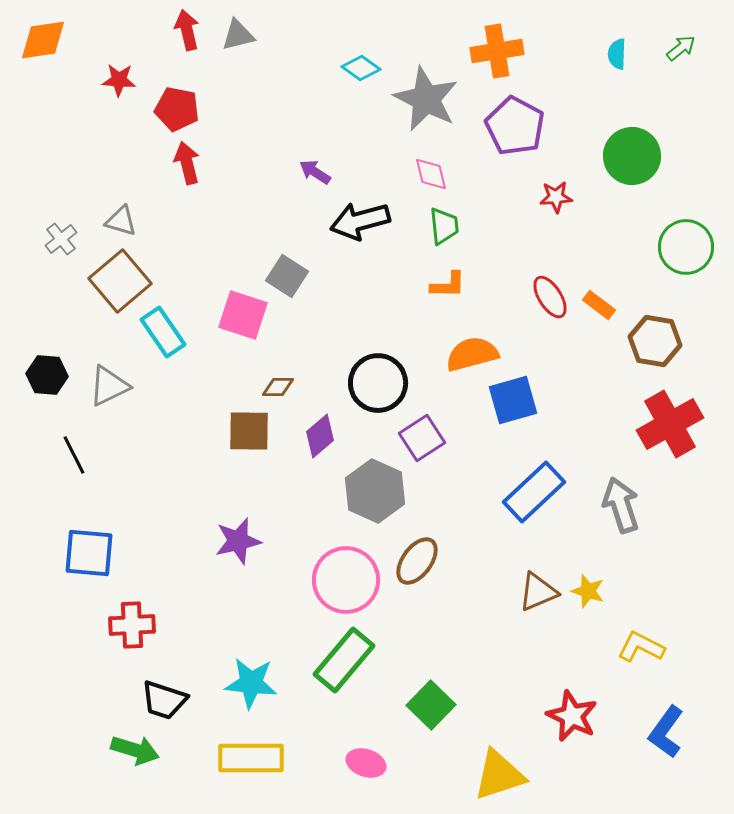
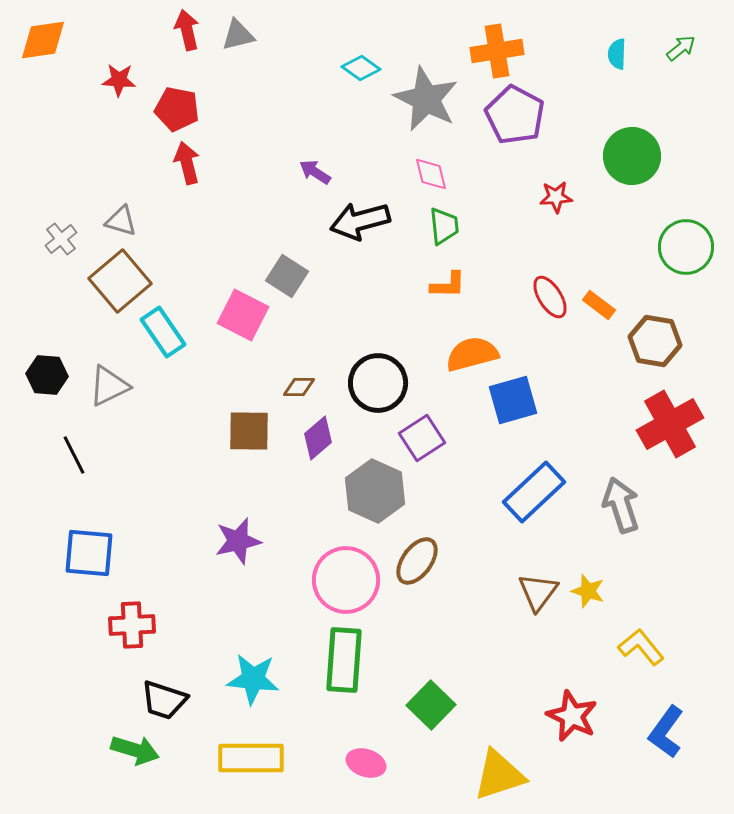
purple pentagon at (515, 126): moved 11 px up
pink square at (243, 315): rotated 9 degrees clockwise
brown diamond at (278, 387): moved 21 px right
purple diamond at (320, 436): moved 2 px left, 2 px down
brown triangle at (538, 592): rotated 30 degrees counterclockwise
yellow L-shape at (641, 647): rotated 24 degrees clockwise
green rectangle at (344, 660): rotated 36 degrees counterclockwise
cyan star at (251, 683): moved 2 px right, 4 px up
